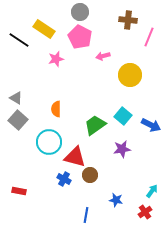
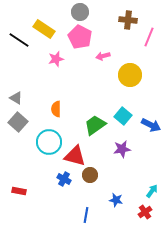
gray square: moved 2 px down
red triangle: moved 1 px up
